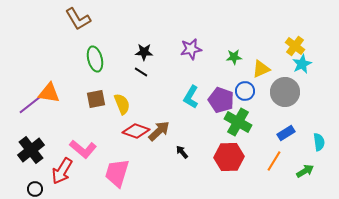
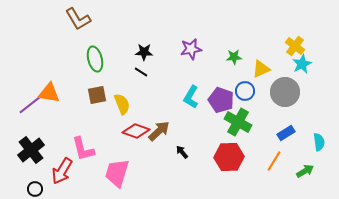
brown square: moved 1 px right, 4 px up
pink L-shape: rotated 36 degrees clockwise
